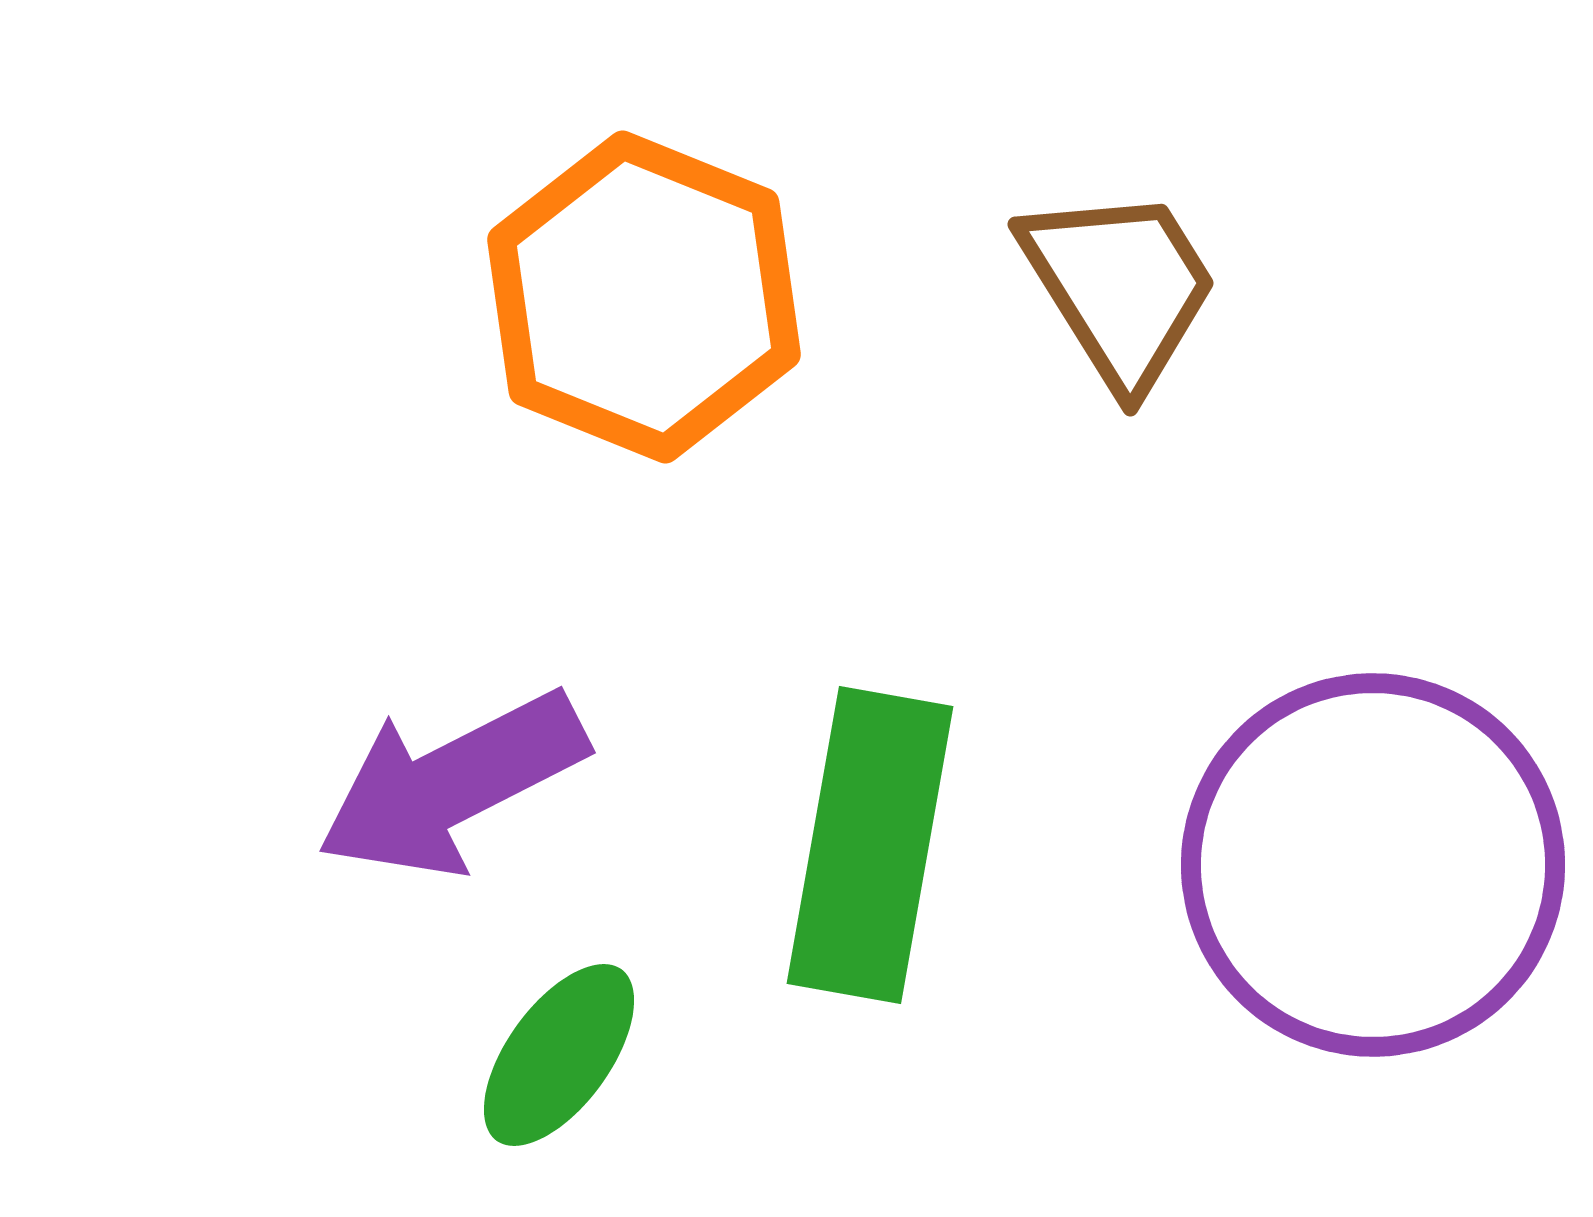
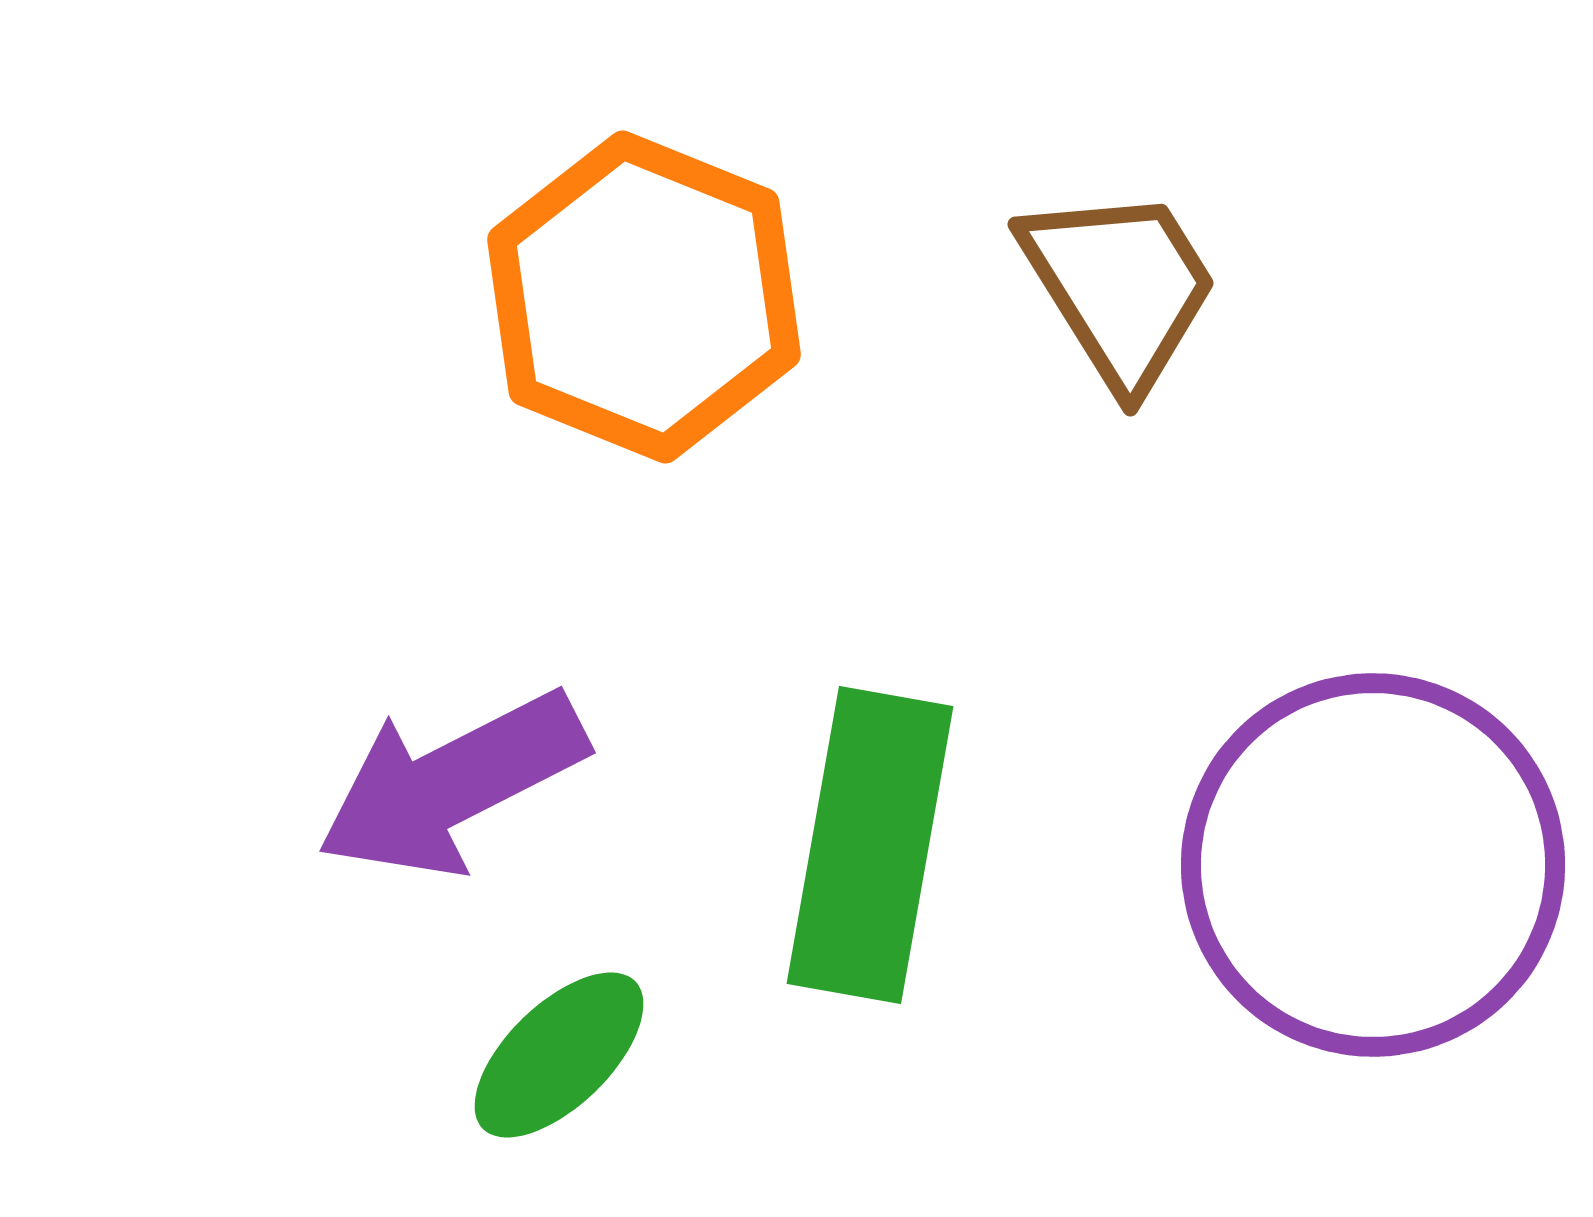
green ellipse: rotated 10 degrees clockwise
